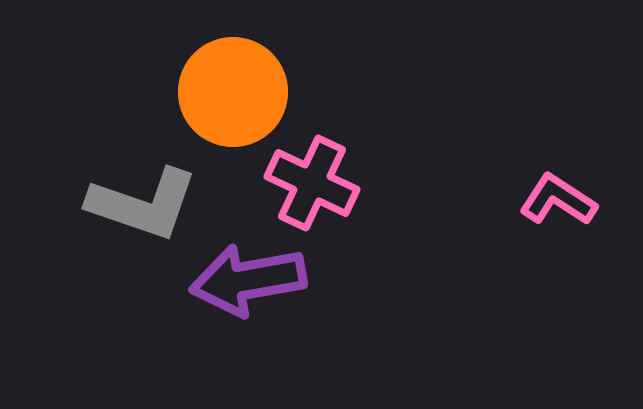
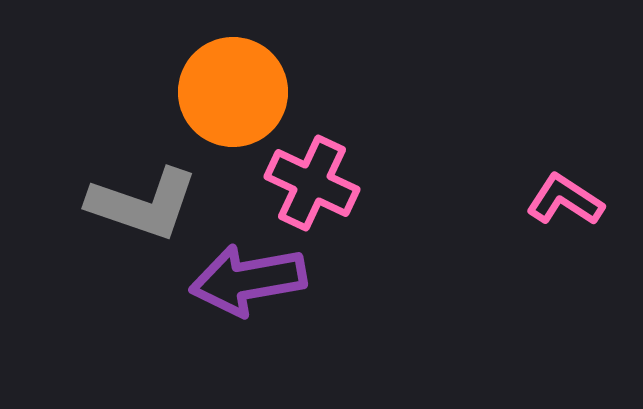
pink L-shape: moved 7 px right
